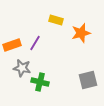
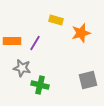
orange rectangle: moved 4 px up; rotated 18 degrees clockwise
green cross: moved 3 px down
